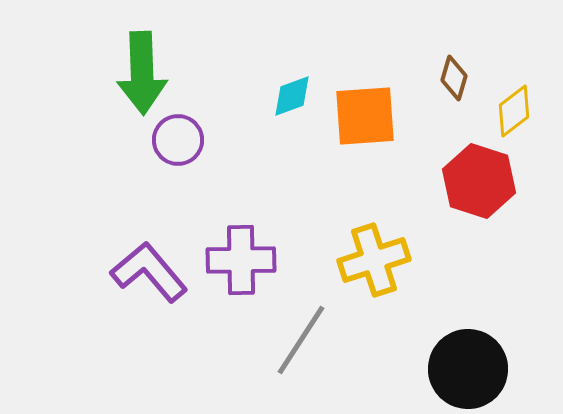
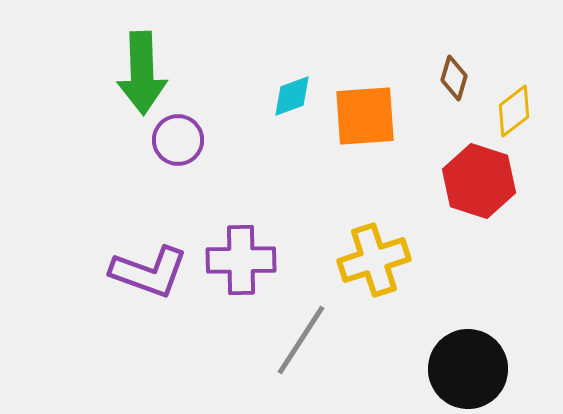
purple L-shape: rotated 150 degrees clockwise
